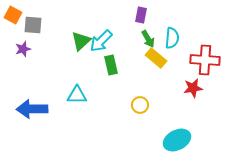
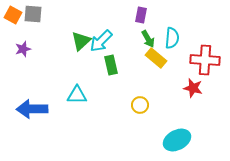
gray square: moved 11 px up
red star: rotated 24 degrees clockwise
